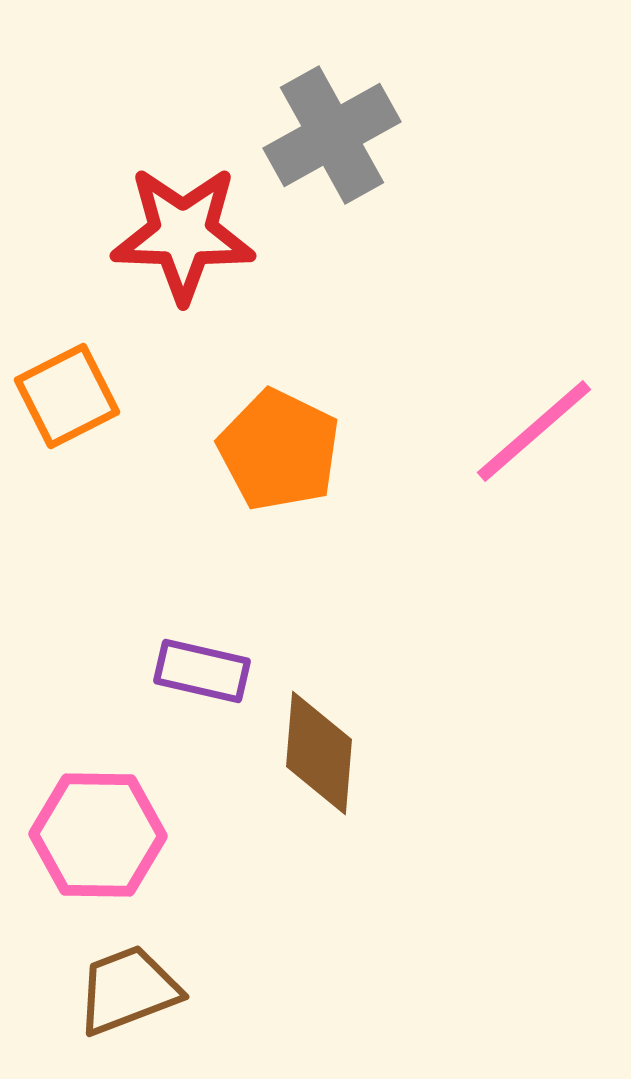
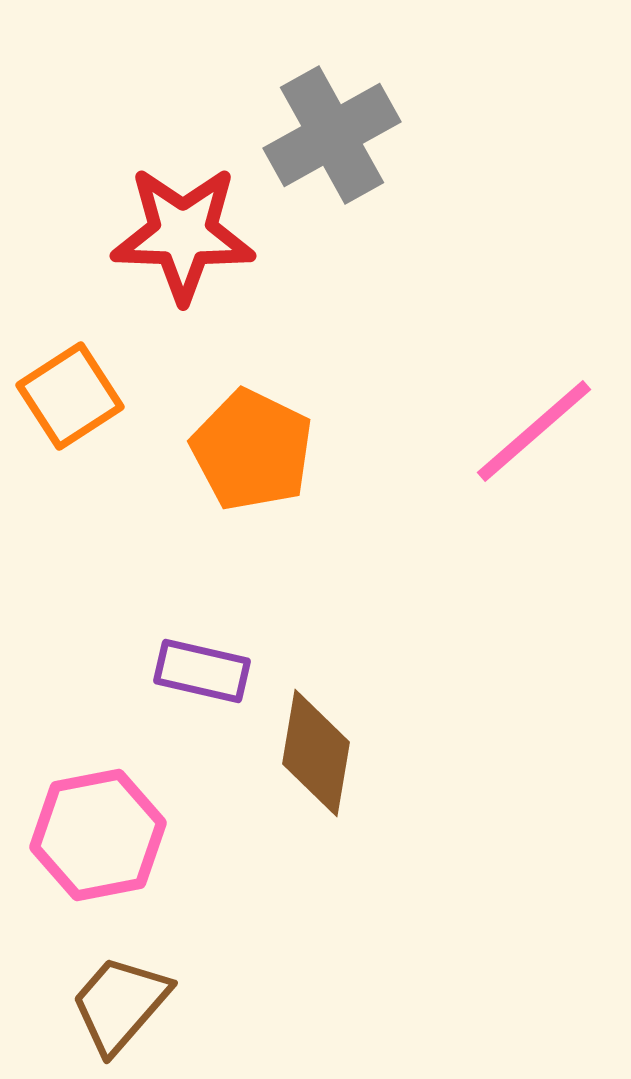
orange square: moved 3 px right; rotated 6 degrees counterclockwise
orange pentagon: moved 27 px left
brown diamond: moved 3 px left; rotated 5 degrees clockwise
pink hexagon: rotated 12 degrees counterclockwise
brown trapezoid: moved 8 px left, 14 px down; rotated 28 degrees counterclockwise
